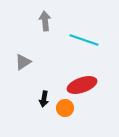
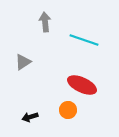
gray arrow: moved 1 px down
red ellipse: rotated 44 degrees clockwise
black arrow: moved 14 px left, 18 px down; rotated 63 degrees clockwise
orange circle: moved 3 px right, 2 px down
